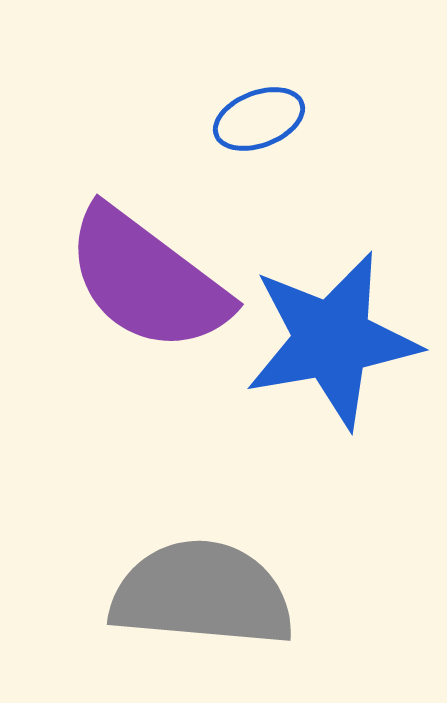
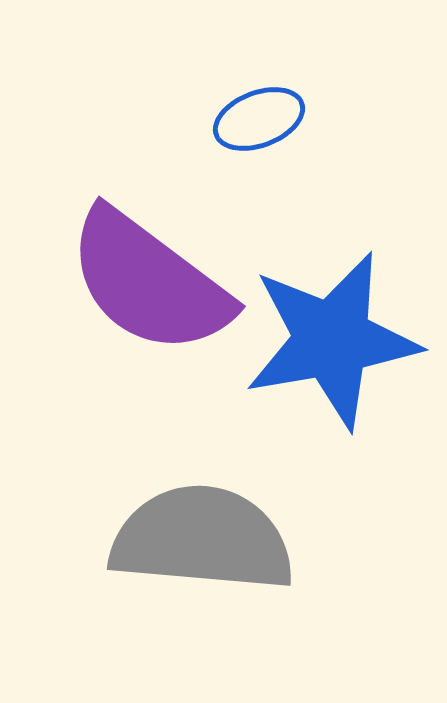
purple semicircle: moved 2 px right, 2 px down
gray semicircle: moved 55 px up
